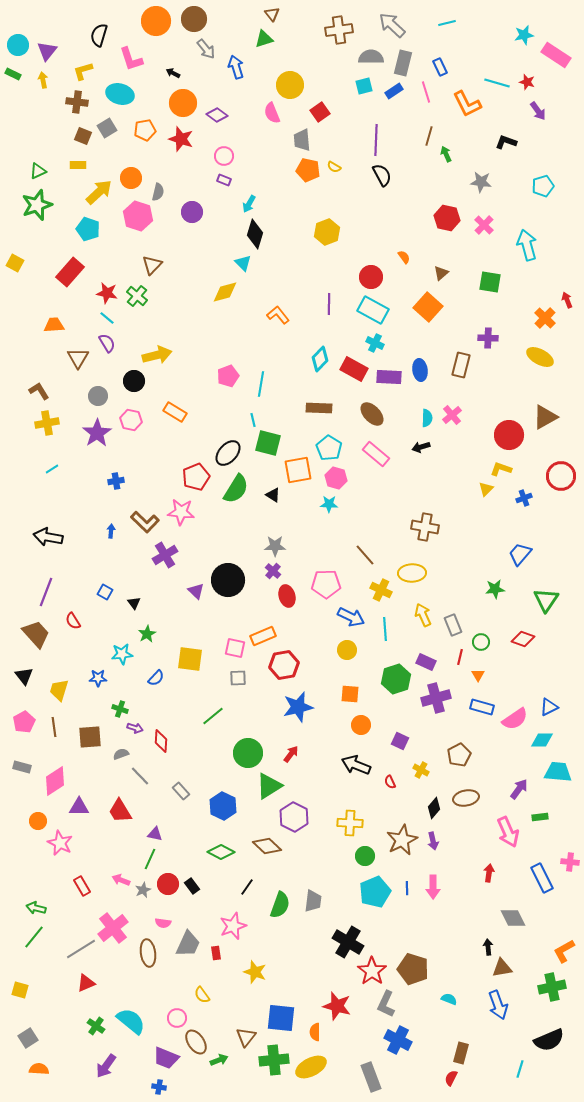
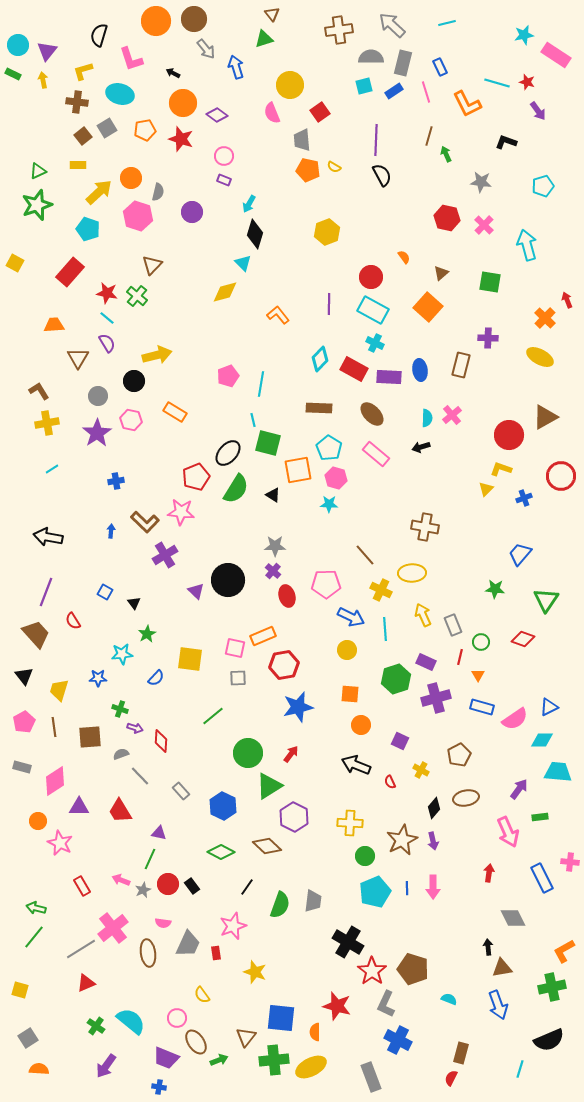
brown square at (83, 136): rotated 30 degrees clockwise
green star at (495, 589): rotated 12 degrees clockwise
purple triangle at (155, 834): moved 4 px right, 1 px up
